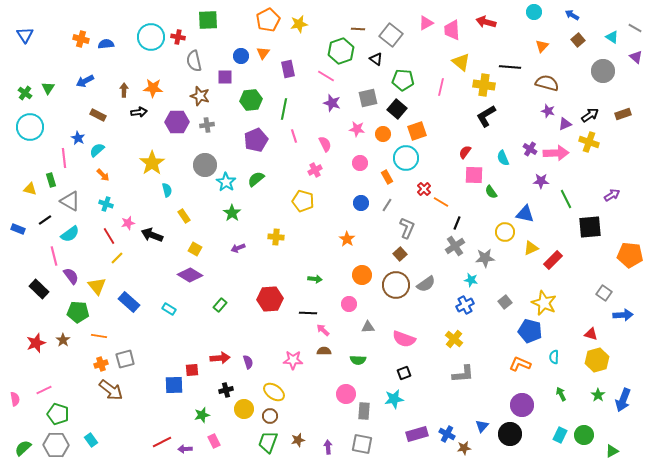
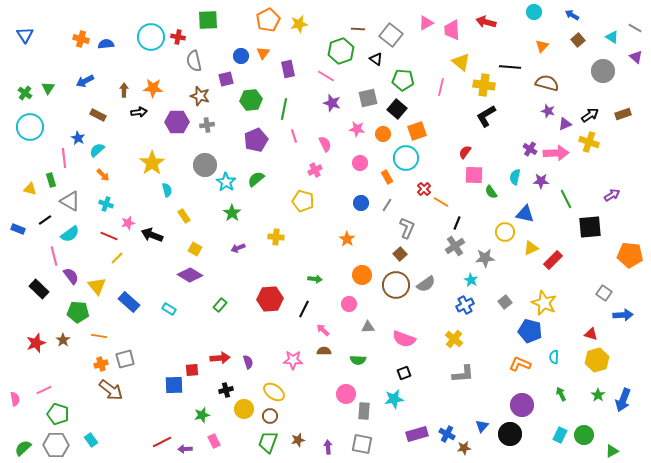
purple square at (225, 77): moved 1 px right, 2 px down; rotated 14 degrees counterclockwise
cyan semicircle at (503, 158): moved 12 px right, 19 px down; rotated 35 degrees clockwise
red line at (109, 236): rotated 36 degrees counterclockwise
cyan star at (471, 280): rotated 16 degrees clockwise
black line at (308, 313): moved 4 px left, 4 px up; rotated 66 degrees counterclockwise
